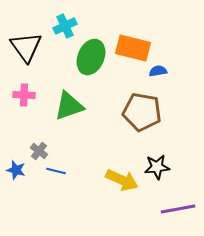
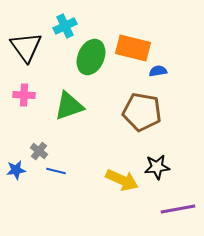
blue star: rotated 24 degrees counterclockwise
